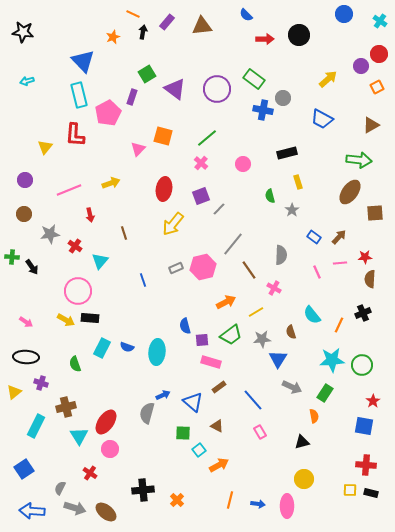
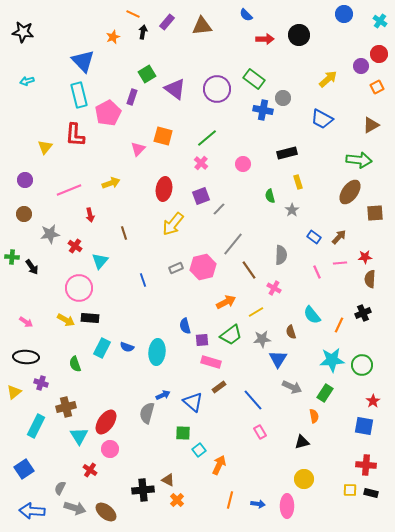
pink circle at (78, 291): moved 1 px right, 3 px up
brown triangle at (217, 426): moved 49 px left, 54 px down
orange arrow at (219, 465): rotated 36 degrees counterclockwise
red cross at (90, 473): moved 3 px up
